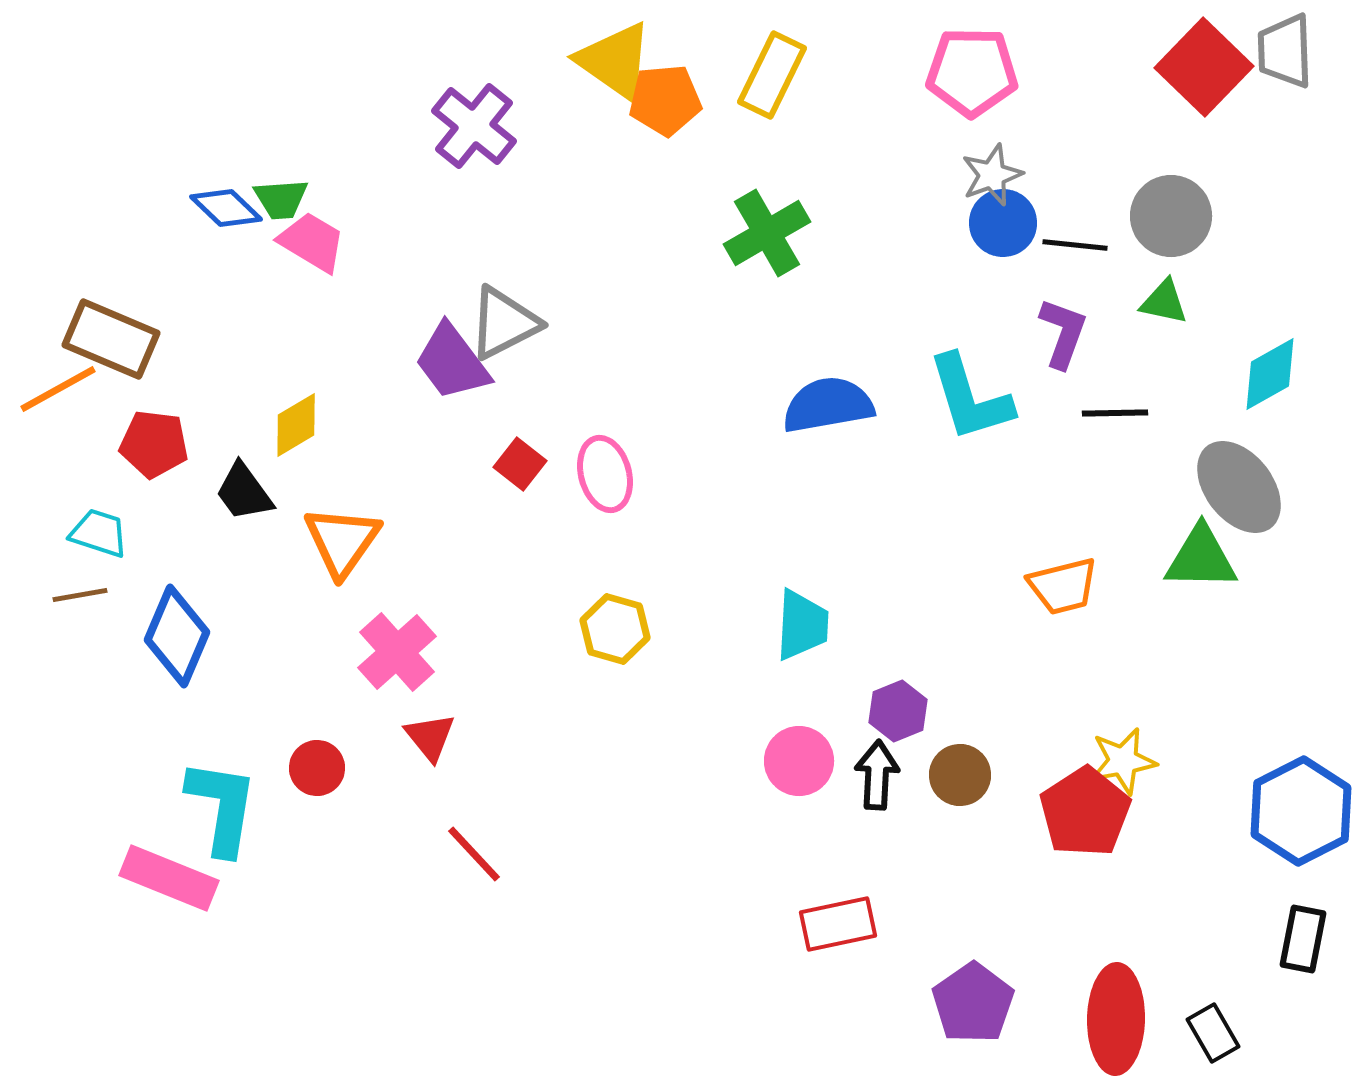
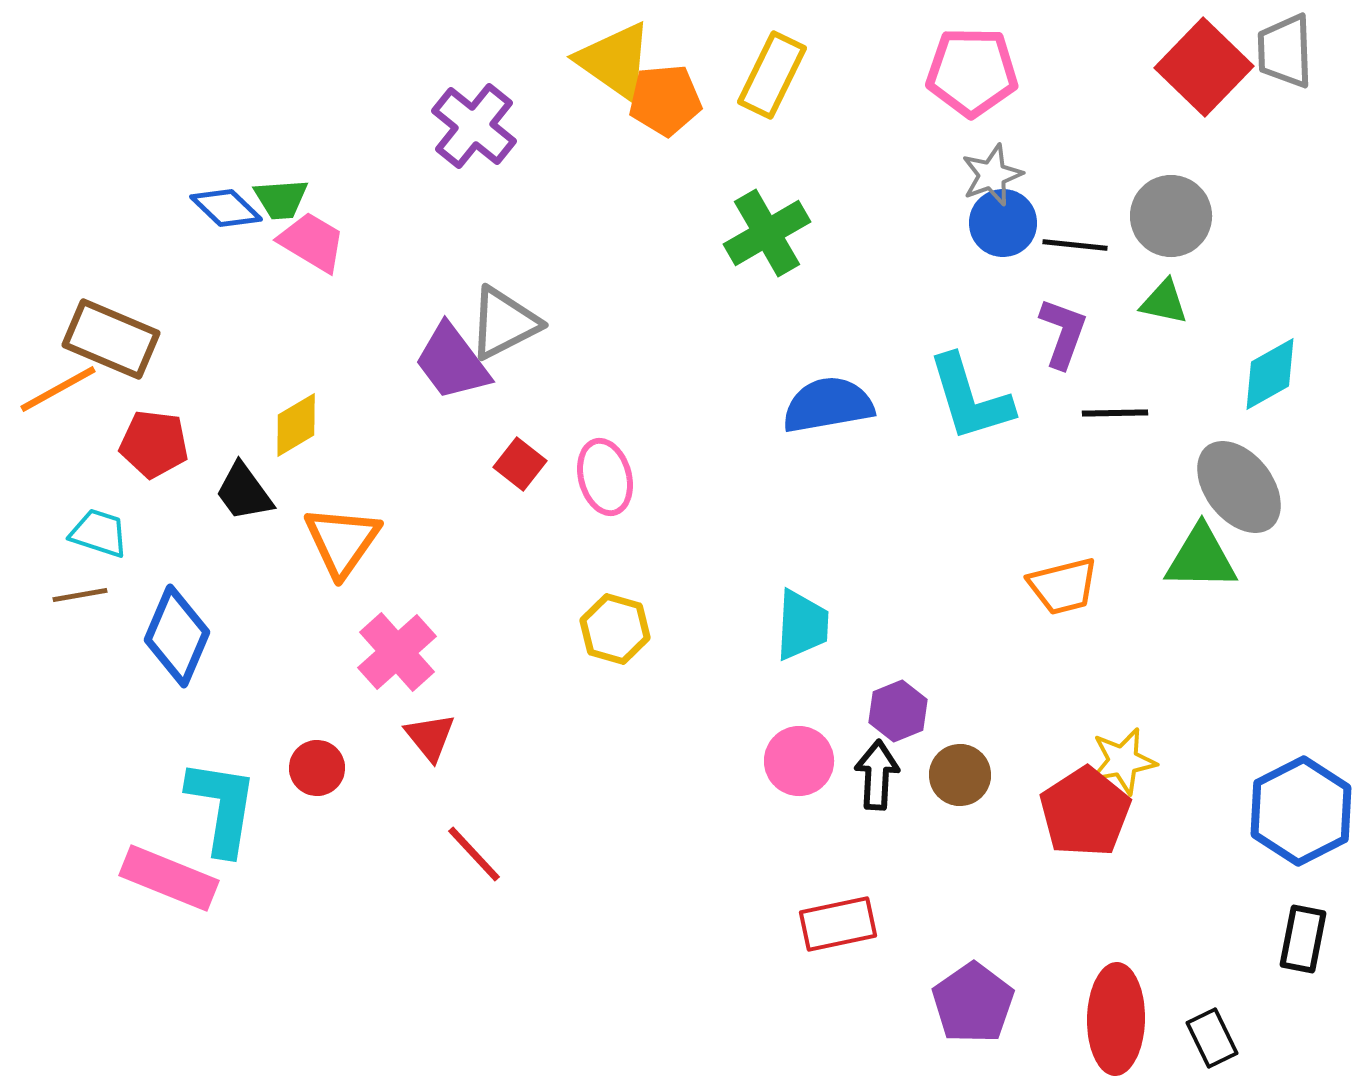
pink ellipse at (605, 474): moved 3 px down
black rectangle at (1213, 1033): moved 1 px left, 5 px down; rotated 4 degrees clockwise
